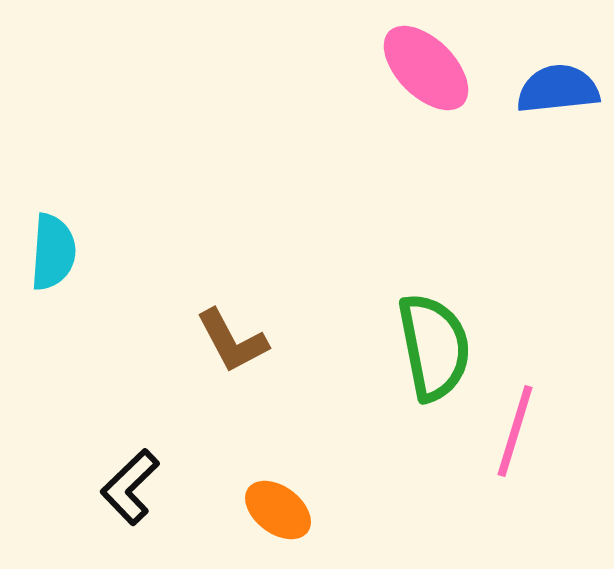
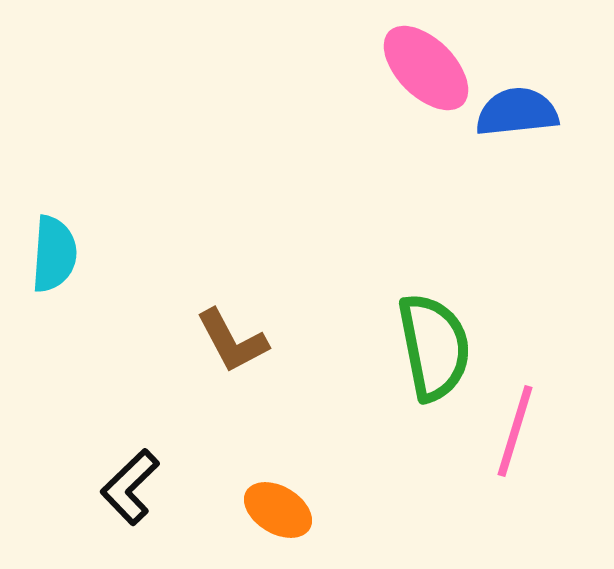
blue semicircle: moved 41 px left, 23 px down
cyan semicircle: moved 1 px right, 2 px down
orange ellipse: rotated 6 degrees counterclockwise
